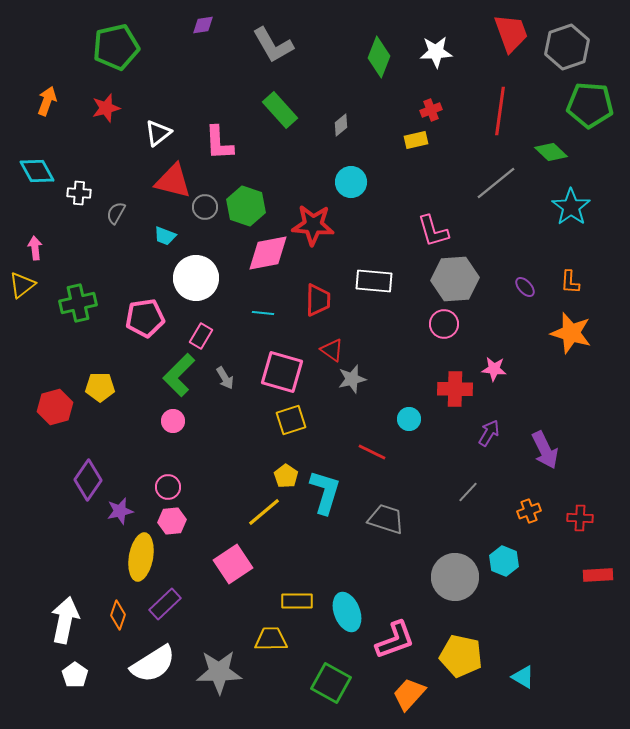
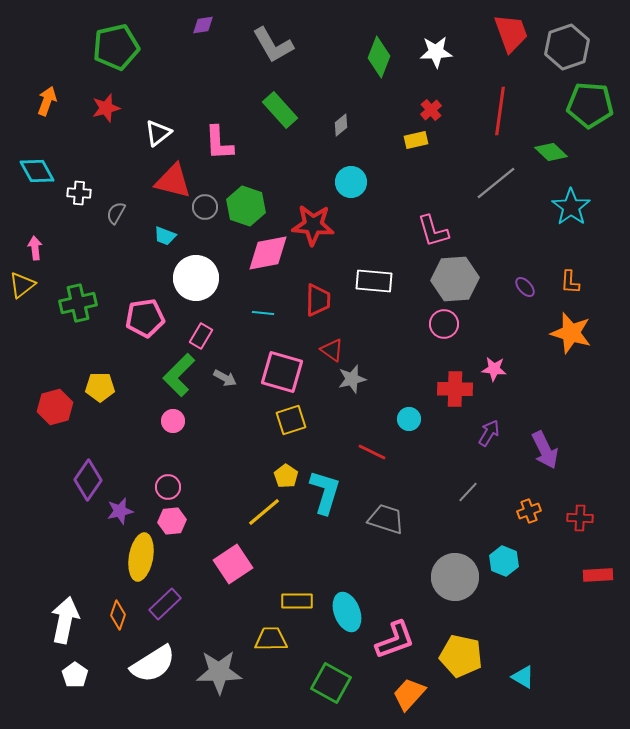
red cross at (431, 110): rotated 20 degrees counterclockwise
gray arrow at (225, 378): rotated 30 degrees counterclockwise
